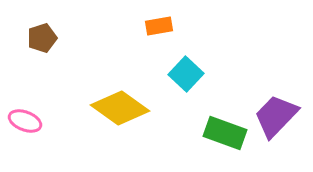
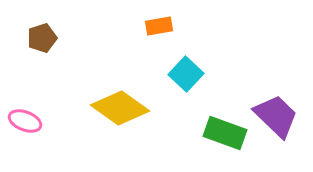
purple trapezoid: rotated 90 degrees clockwise
